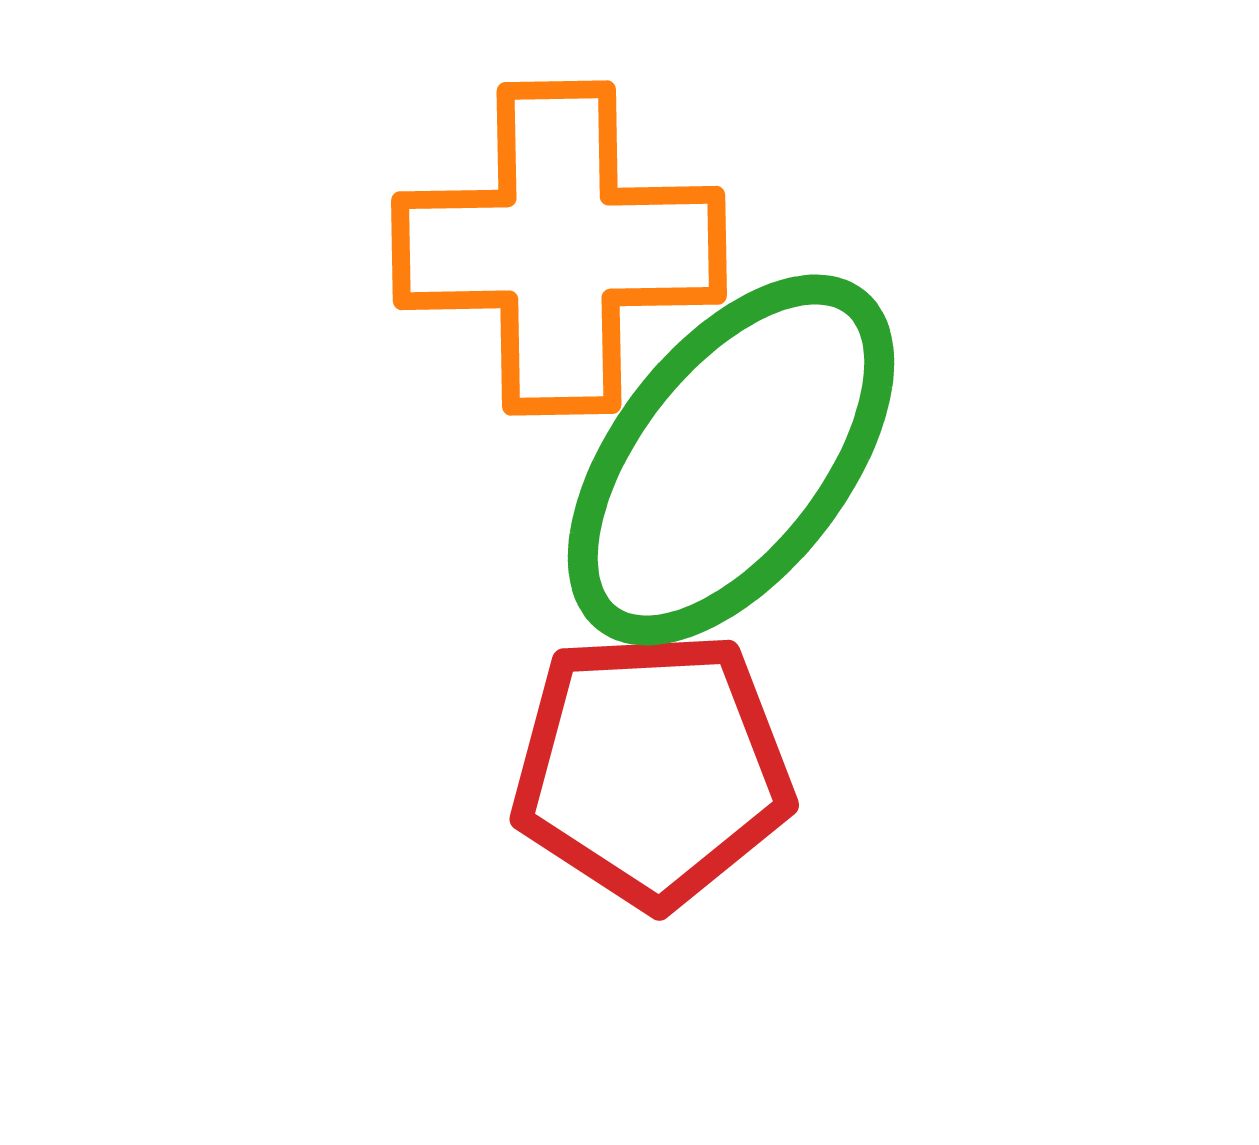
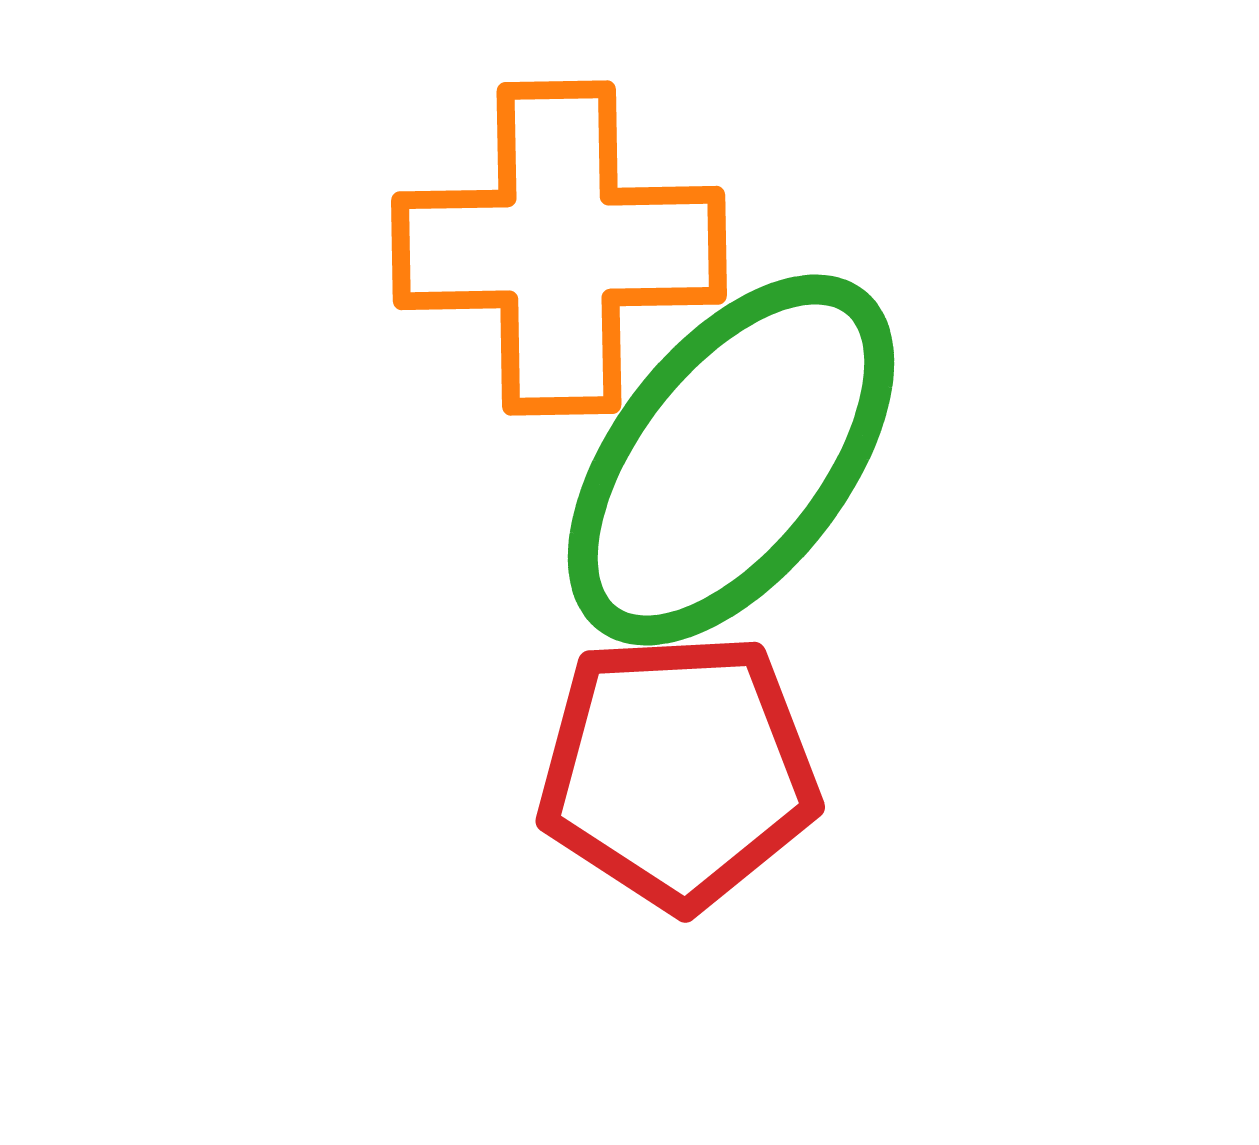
red pentagon: moved 26 px right, 2 px down
